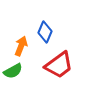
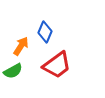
orange arrow: rotated 12 degrees clockwise
red trapezoid: moved 2 px left
